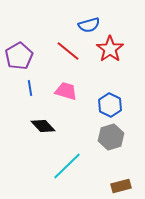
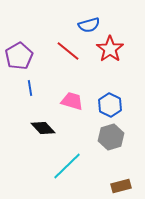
pink trapezoid: moved 6 px right, 10 px down
black diamond: moved 2 px down
